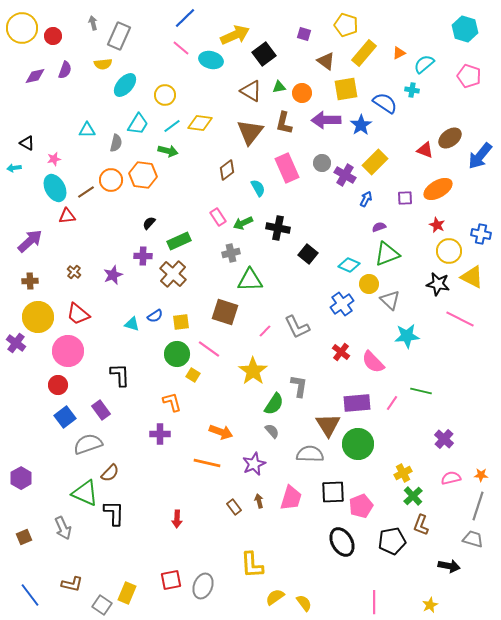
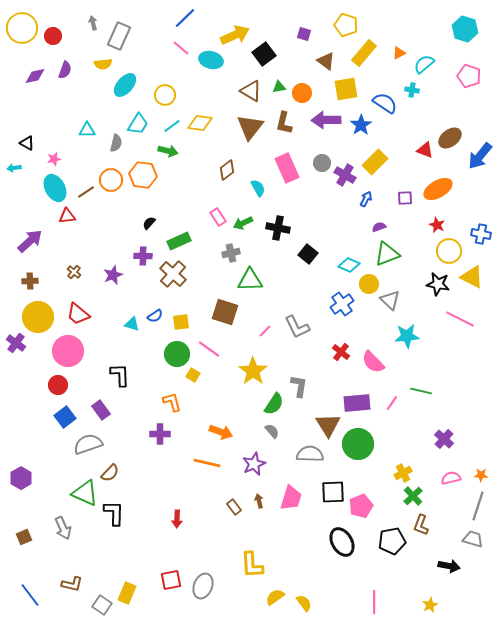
brown triangle at (250, 132): moved 5 px up
